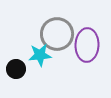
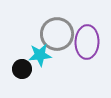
purple ellipse: moved 3 px up
black circle: moved 6 px right
